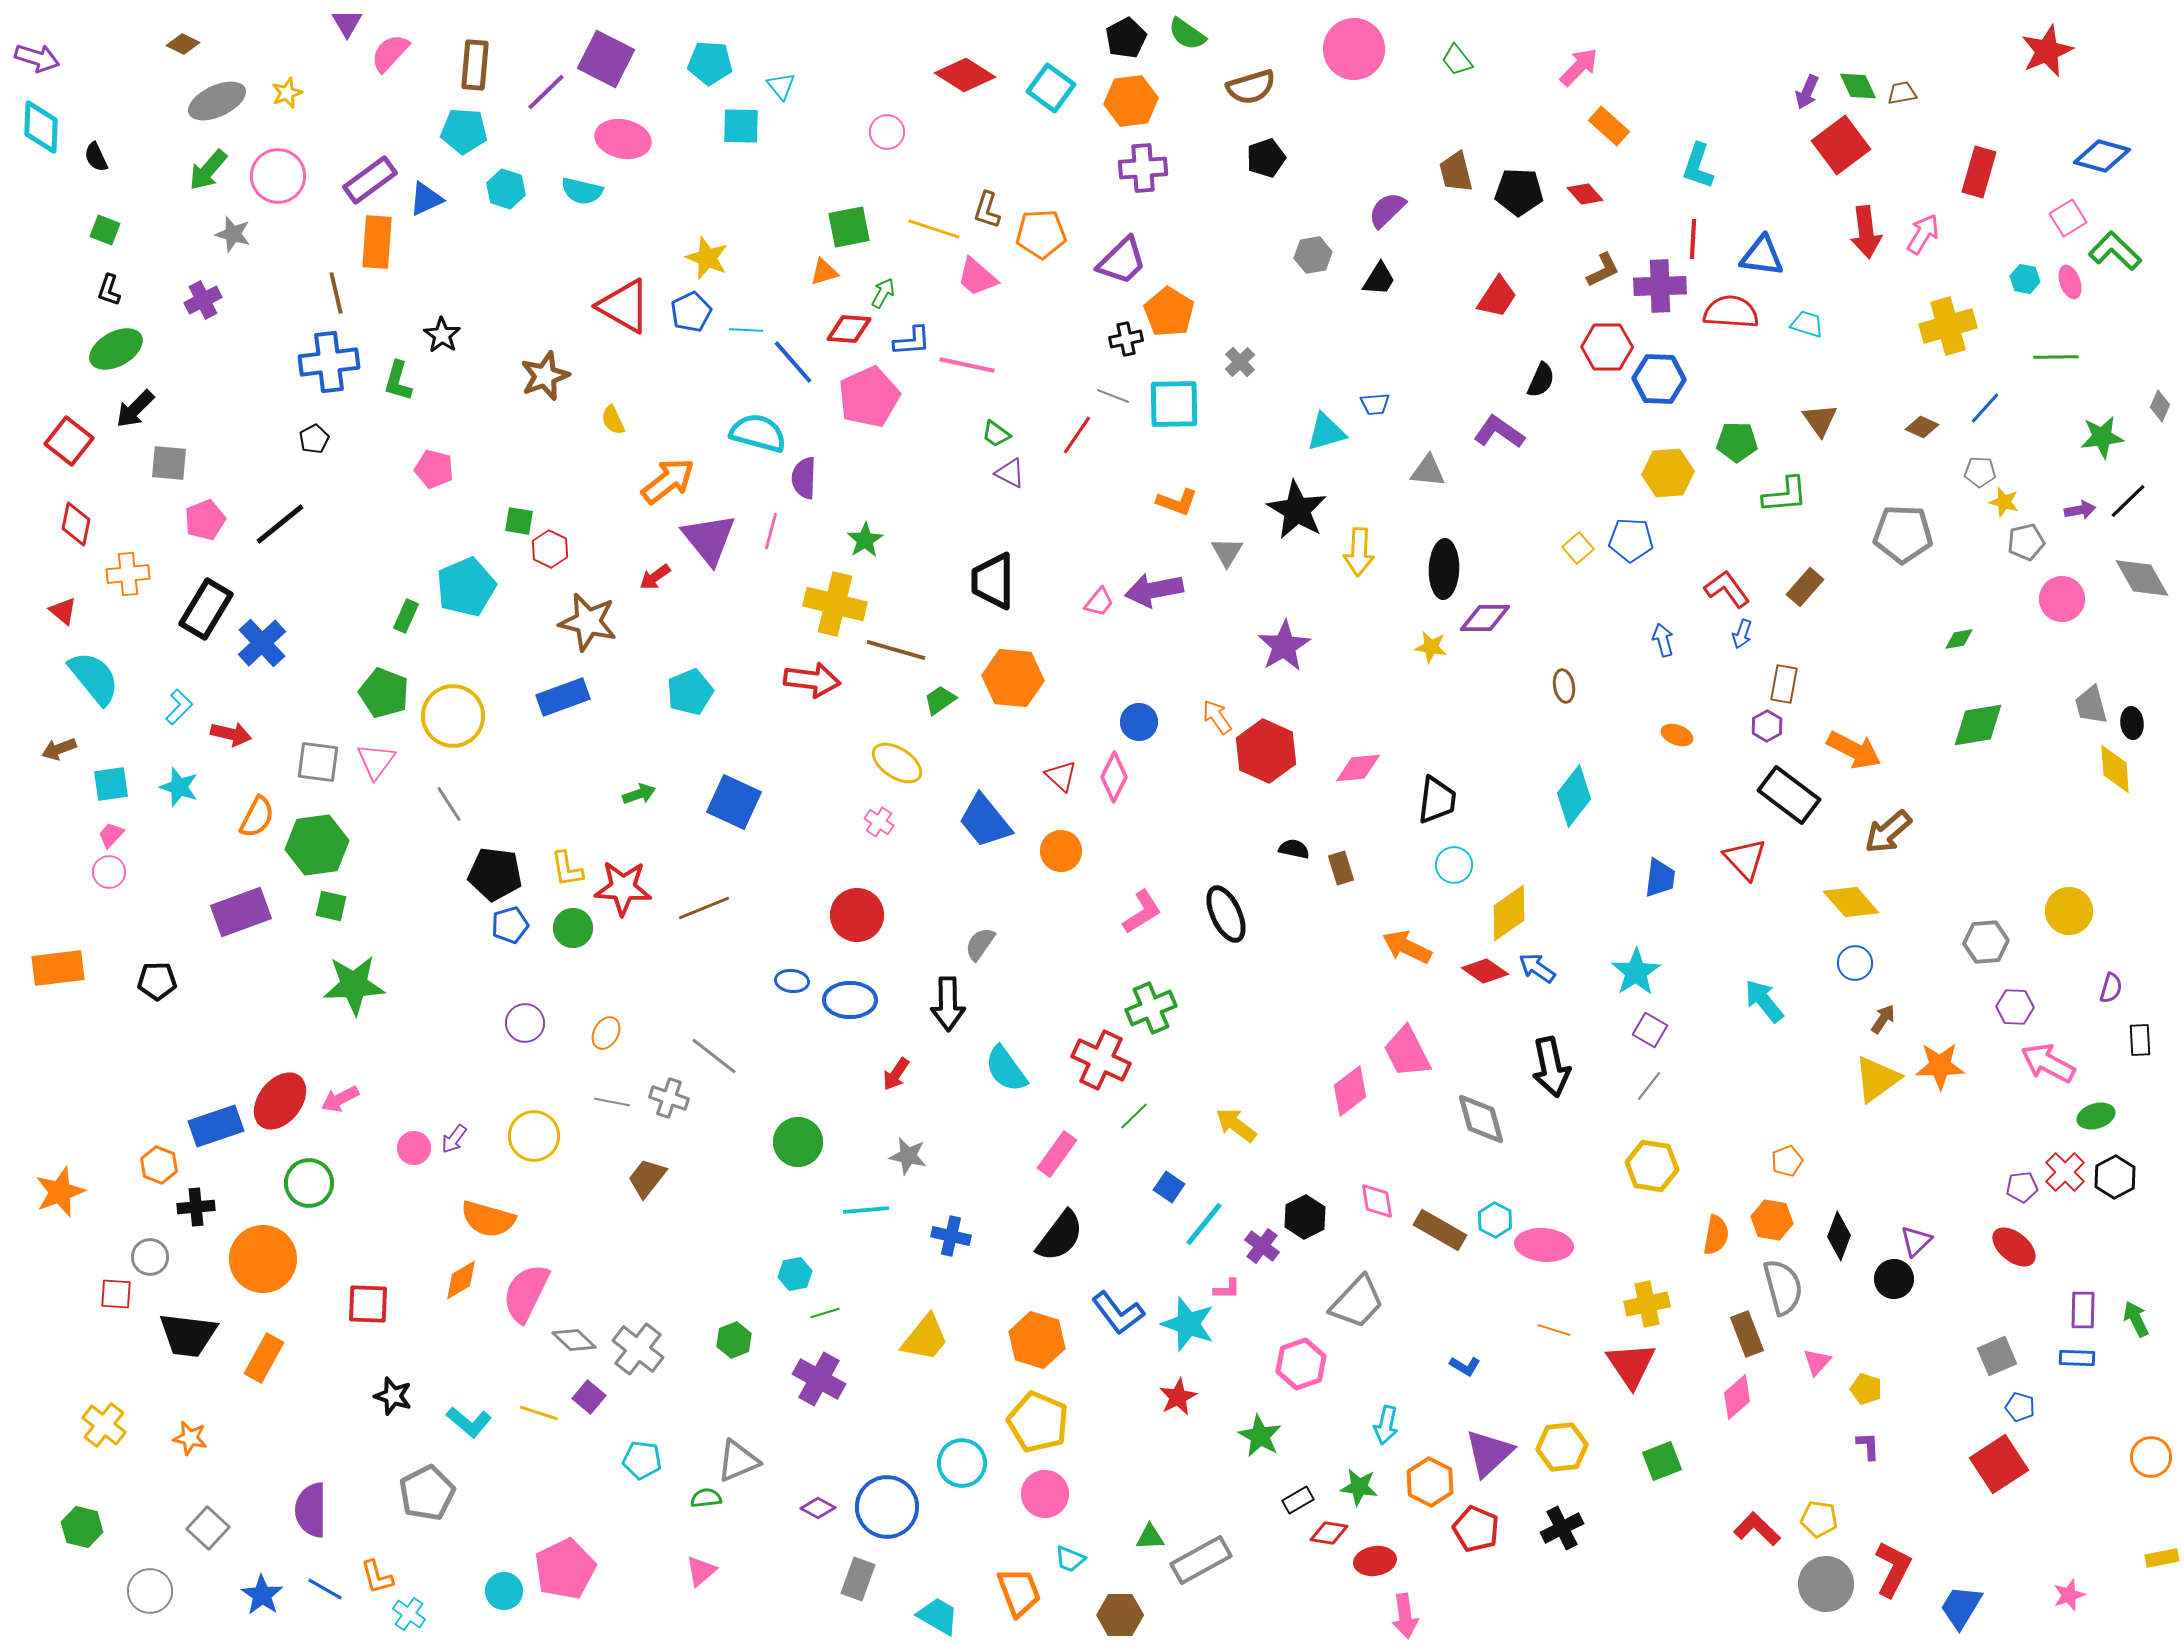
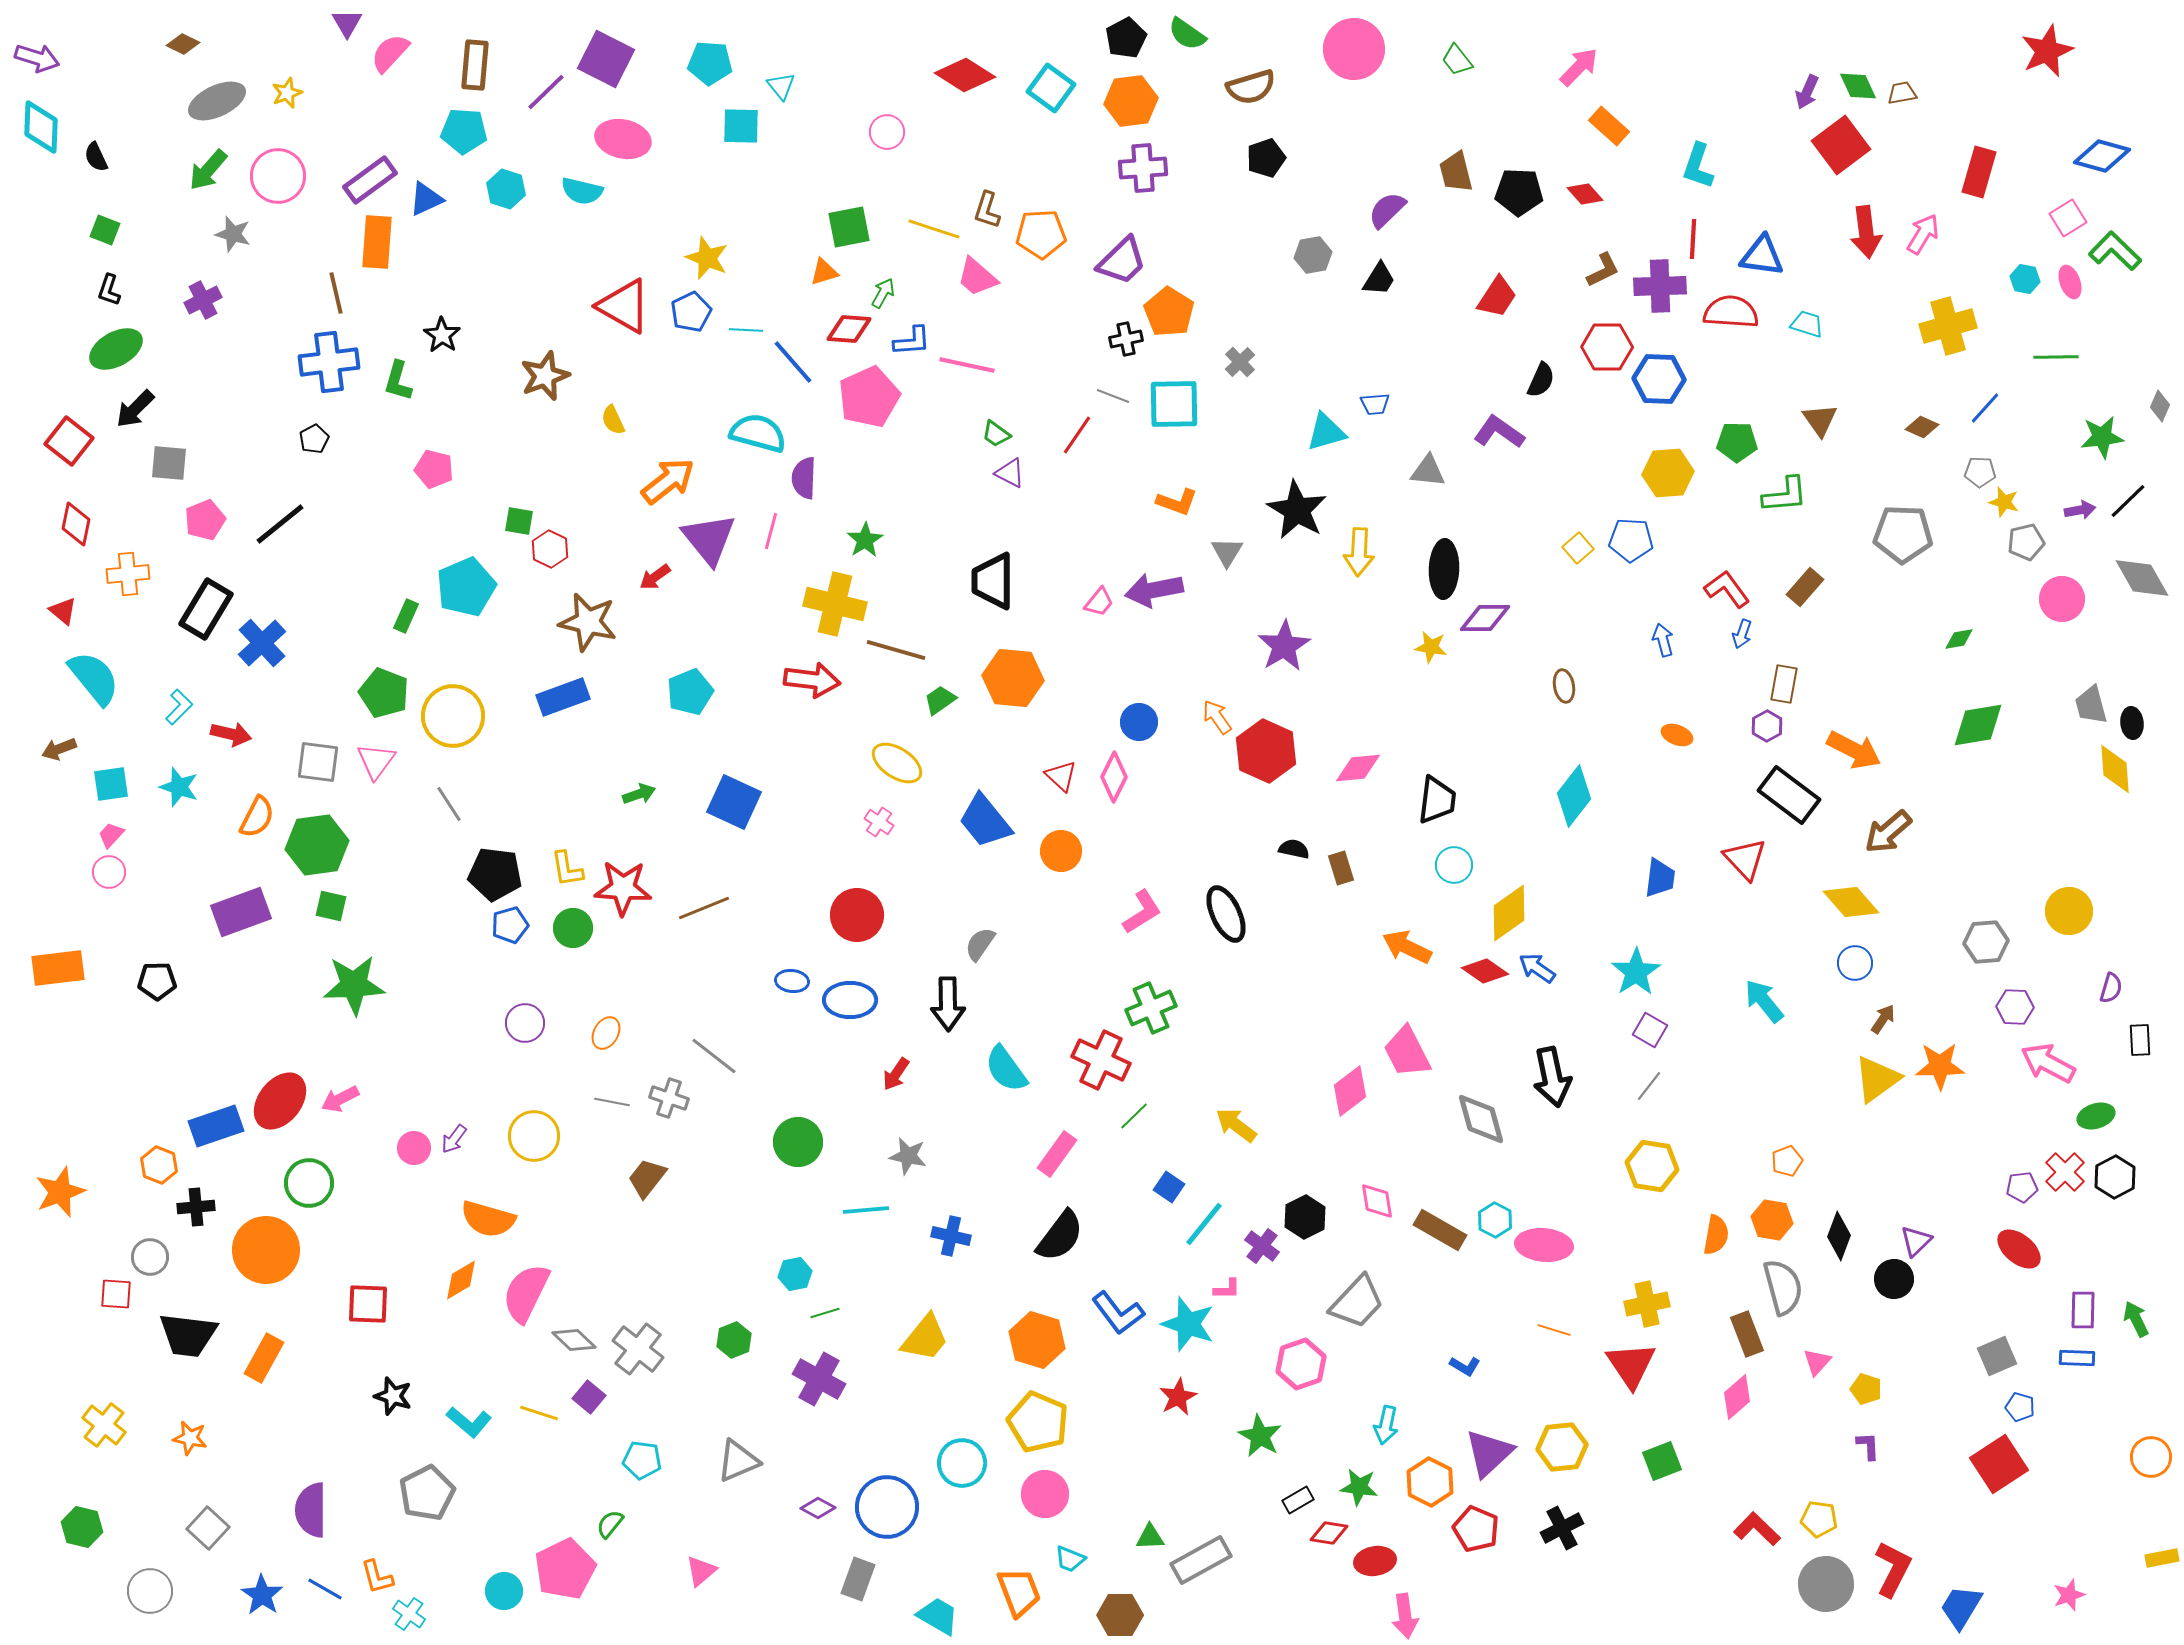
black arrow at (1551, 1067): moved 1 px right, 10 px down
red ellipse at (2014, 1247): moved 5 px right, 2 px down
orange circle at (263, 1259): moved 3 px right, 9 px up
green semicircle at (706, 1498): moved 96 px left, 26 px down; rotated 44 degrees counterclockwise
